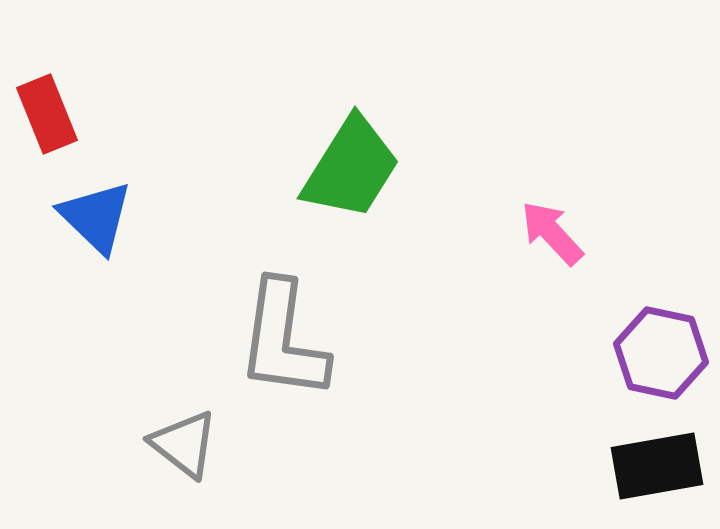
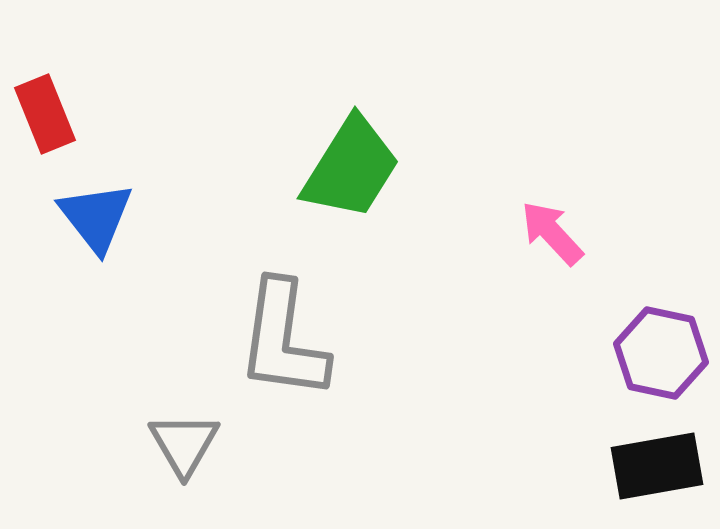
red rectangle: moved 2 px left
blue triangle: rotated 8 degrees clockwise
gray triangle: rotated 22 degrees clockwise
